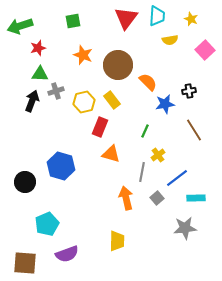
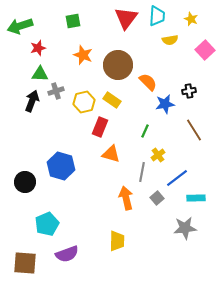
yellow rectangle: rotated 18 degrees counterclockwise
